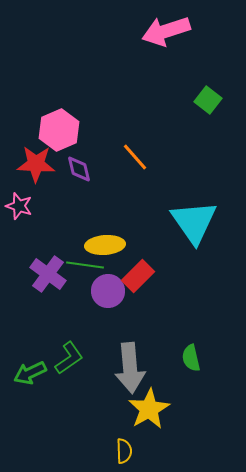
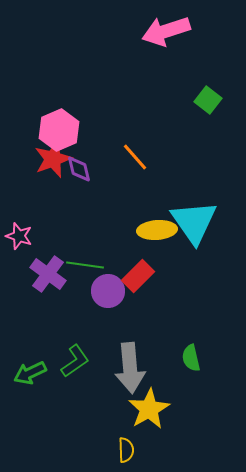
red star: moved 17 px right, 5 px up; rotated 24 degrees counterclockwise
pink star: moved 30 px down
yellow ellipse: moved 52 px right, 15 px up
green L-shape: moved 6 px right, 3 px down
yellow semicircle: moved 2 px right, 1 px up
